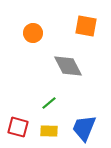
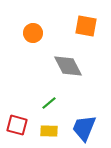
red square: moved 1 px left, 2 px up
